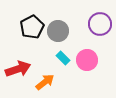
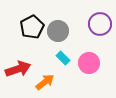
pink circle: moved 2 px right, 3 px down
